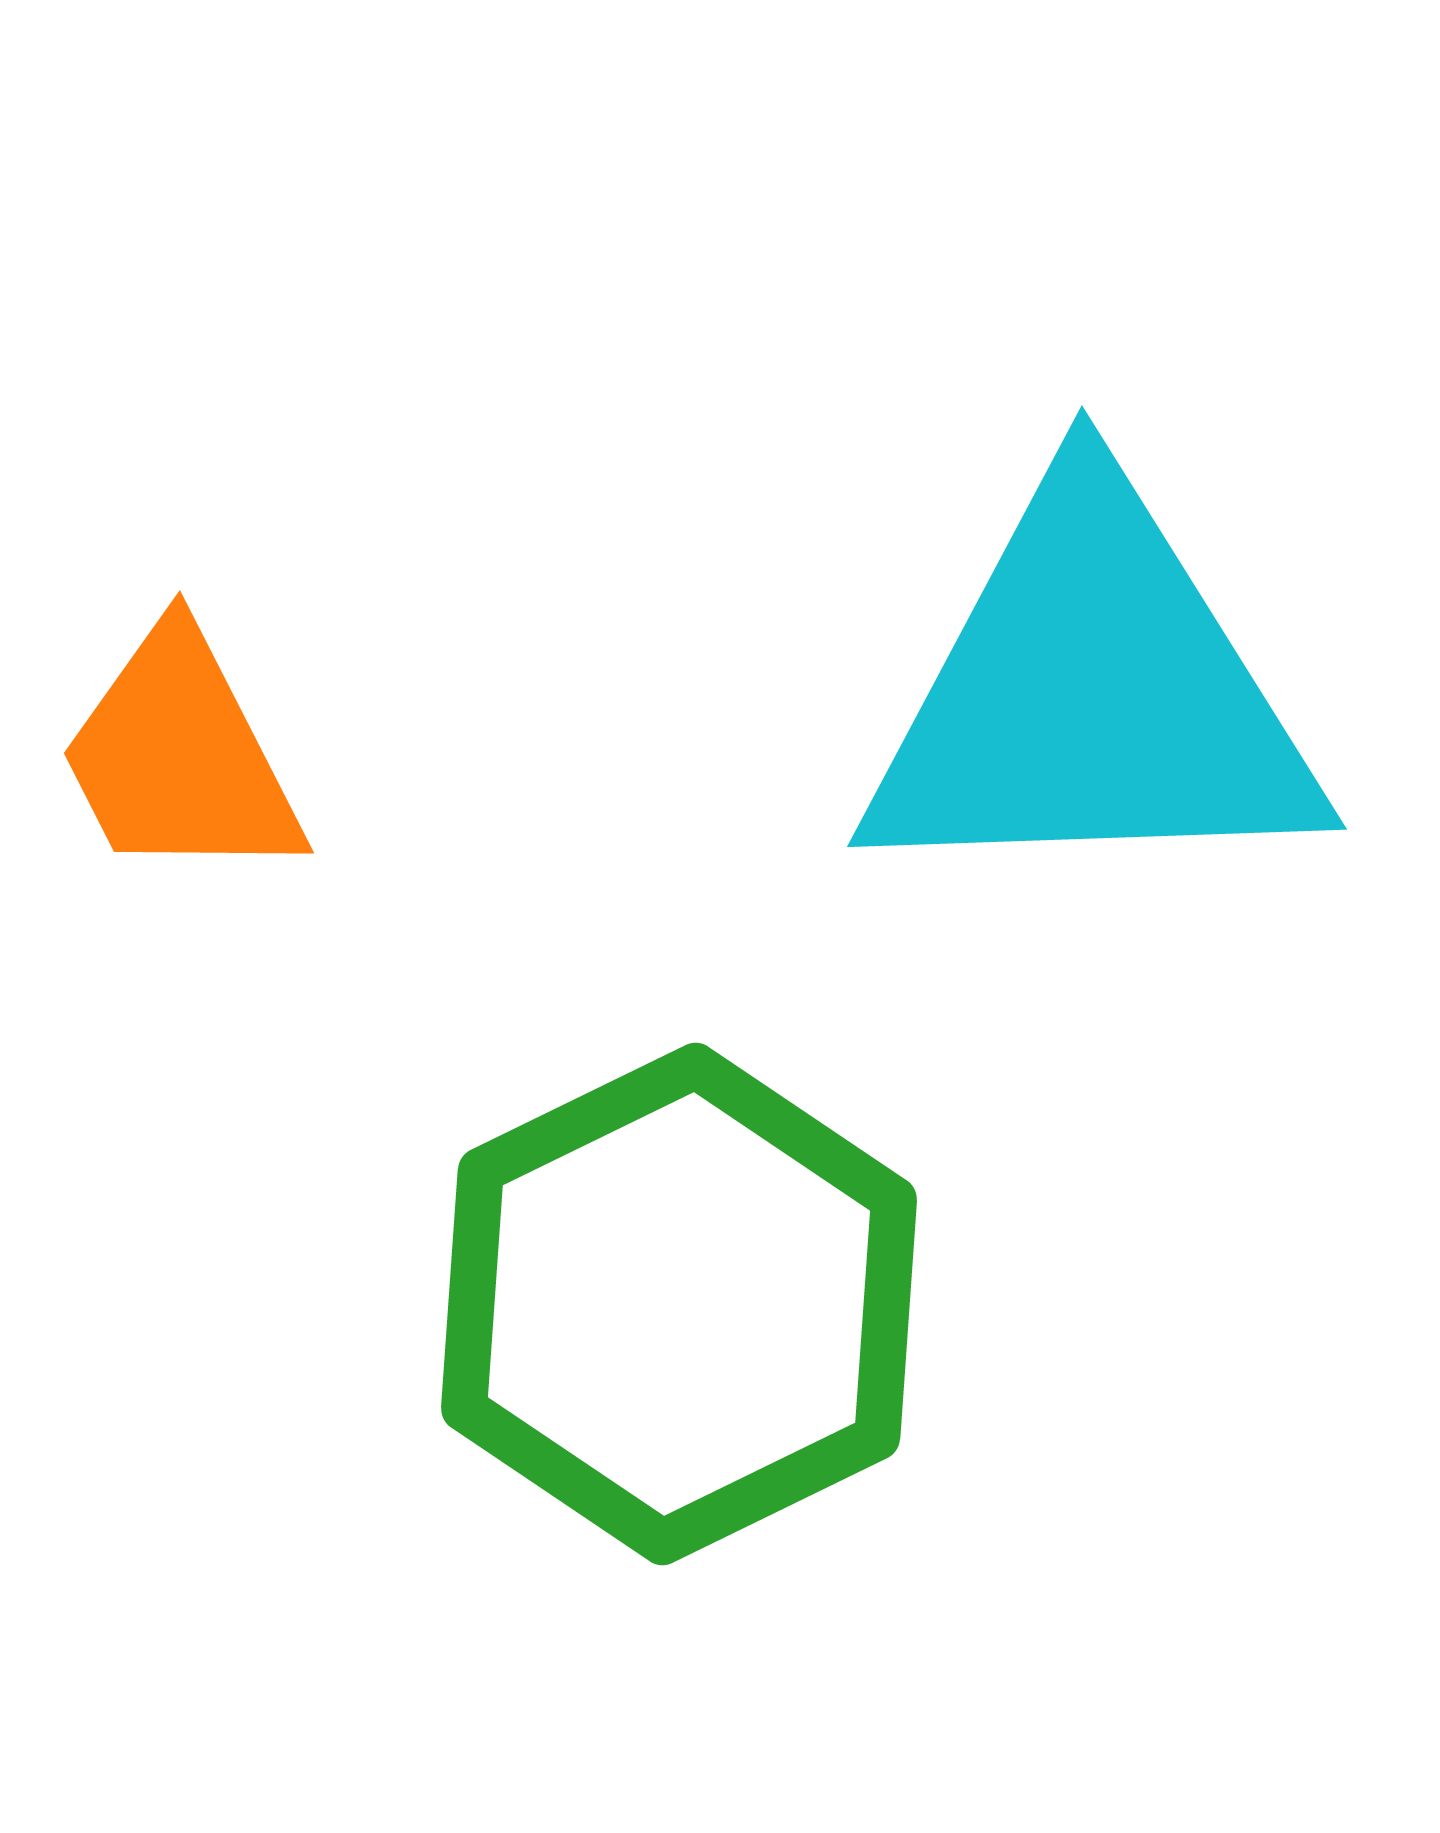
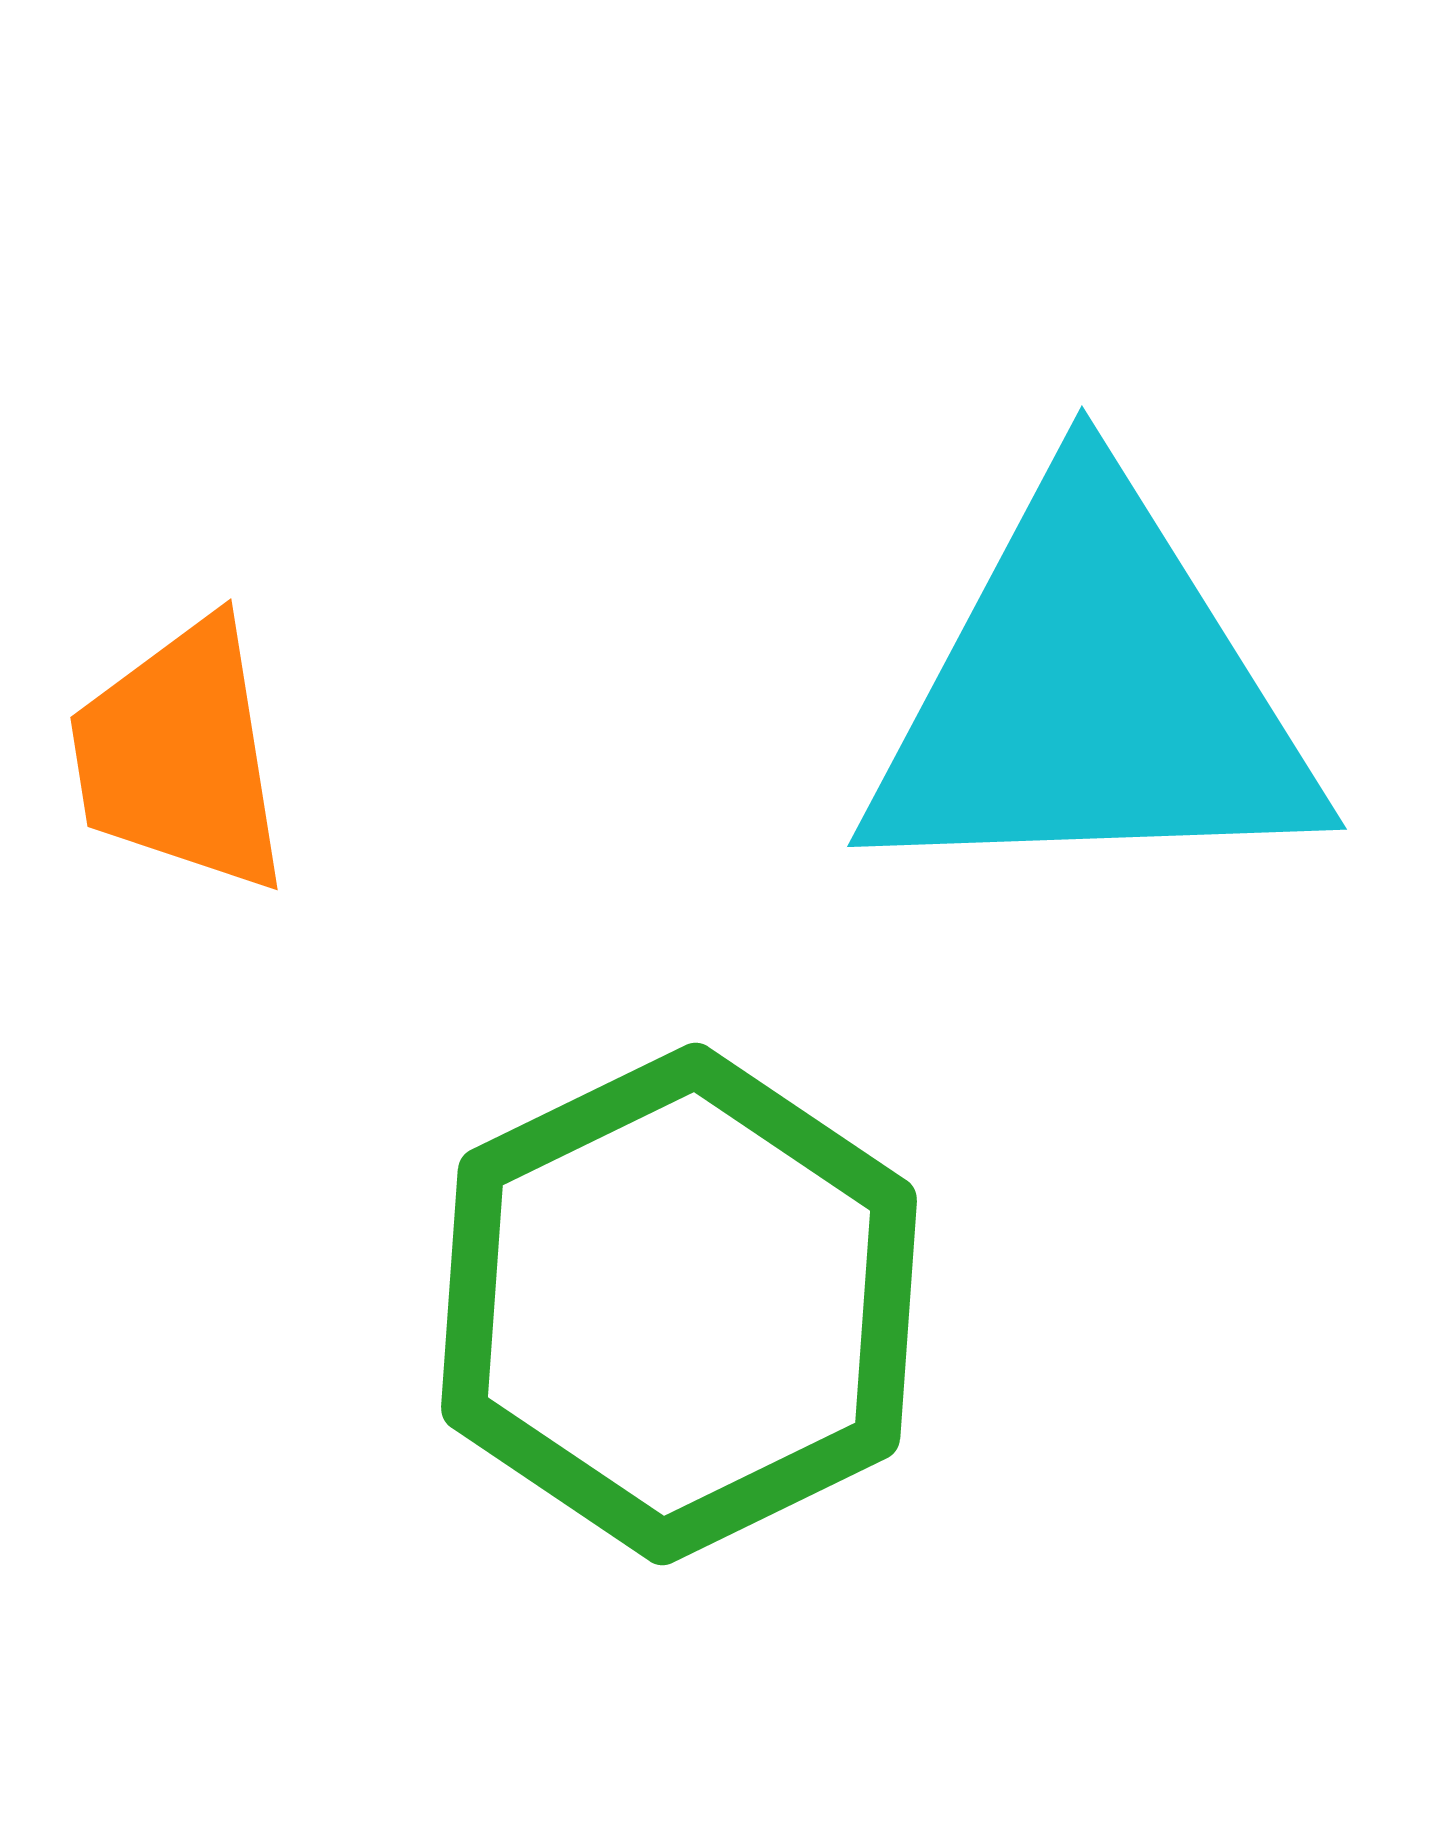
orange trapezoid: rotated 18 degrees clockwise
